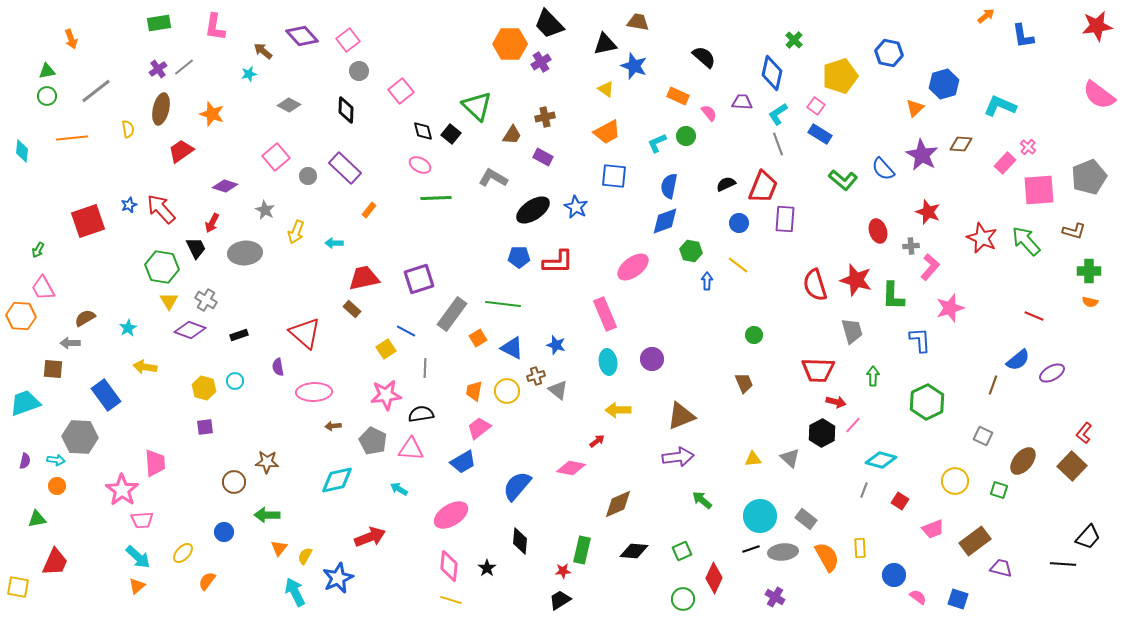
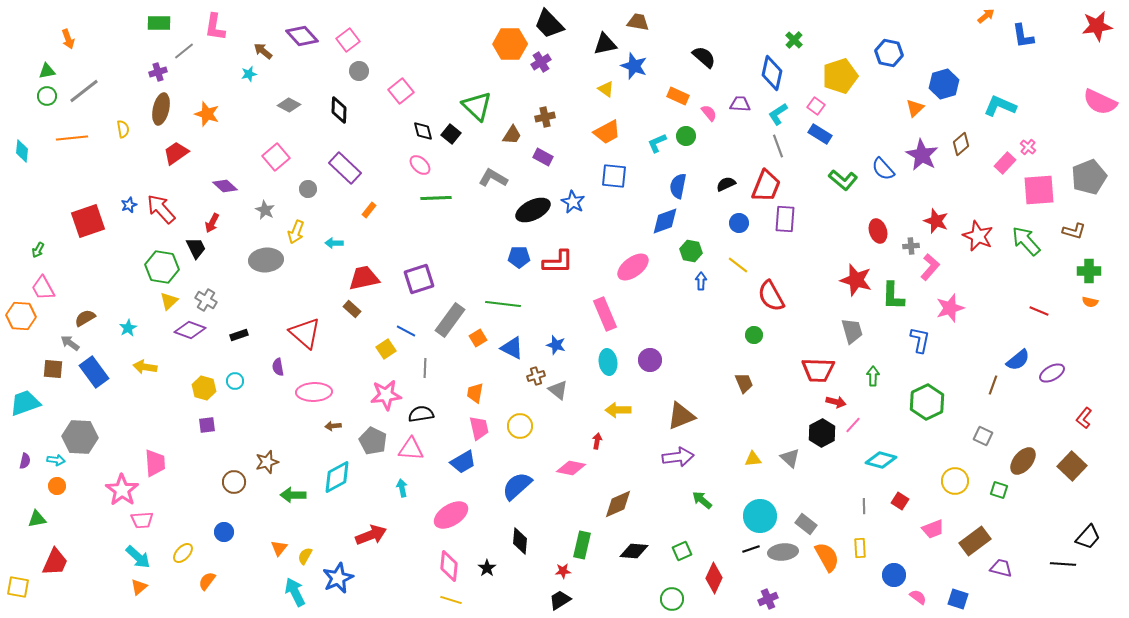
green rectangle at (159, 23): rotated 10 degrees clockwise
orange arrow at (71, 39): moved 3 px left
gray line at (184, 67): moved 16 px up
purple cross at (158, 69): moved 3 px down; rotated 18 degrees clockwise
gray line at (96, 91): moved 12 px left
pink semicircle at (1099, 95): moved 1 px right, 7 px down; rotated 12 degrees counterclockwise
purple trapezoid at (742, 102): moved 2 px left, 2 px down
black diamond at (346, 110): moved 7 px left
orange star at (212, 114): moved 5 px left
yellow semicircle at (128, 129): moved 5 px left
gray line at (778, 144): moved 2 px down
brown diamond at (961, 144): rotated 45 degrees counterclockwise
red trapezoid at (181, 151): moved 5 px left, 2 px down
pink ellipse at (420, 165): rotated 15 degrees clockwise
gray circle at (308, 176): moved 13 px down
purple diamond at (225, 186): rotated 25 degrees clockwise
blue semicircle at (669, 186): moved 9 px right
red trapezoid at (763, 187): moved 3 px right, 1 px up
blue star at (576, 207): moved 3 px left, 5 px up
black ellipse at (533, 210): rotated 8 degrees clockwise
red star at (928, 212): moved 8 px right, 9 px down
red star at (982, 238): moved 4 px left, 2 px up
gray ellipse at (245, 253): moved 21 px right, 7 px down
blue arrow at (707, 281): moved 6 px left
red semicircle at (815, 285): moved 44 px left, 11 px down; rotated 12 degrees counterclockwise
yellow triangle at (169, 301): rotated 18 degrees clockwise
gray rectangle at (452, 314): moved 2 px left, 6 px down
red line at (1034, 316): moved 5 px right, 5 px up
blue L-shape at (920, 340): rotated 16 degrees clockwise
gray arrow at (70, 343): rotated 36 degrees clockwise
purple circle at (652, 359): moved 2 px left, 1 px down
orange trapezoid at (474, 391): moved 1 px right, 2 px down
yellow circle at (507, 391): moved 13 px right, 35 px down
blue rectangle at (106, 395): moved 12 px left, 23 px up
purple square at (205, 427): moved 2 px right, 2 px up
pink trapezoid at (479, 428): rotated 115 degrees clockwise
red L-shape at (1084, 433): moved 15 px up
red arrow at (597, 441): rotated 42 degrees counterclockwise
brown star at (267, 462): rotated 20 degrees counterclockwise
cyan diamond at (337, 480): moved 3 px up; rotated 16 degrees counterclockwise
blue semicircle at (517, 486): rotated 8 degrees clockwise
cyan arrow at (399, 489): moved 3 px right, 1 px up; rotated 48 degrees clockwise
gray line at (864, 490): moved 16 px down; rotated 21 degrees counterclockwise
green arrow at (267, 515): moved 26 px right, 20 px up
gray rectangle at (806, 519): moved 5 px down
red arrow at (370, 537): moved 1 px right, 2 px up
green rectangle at (582, 550): moved 5 px up
orange triangle at (137, 586): moved 2 px right, 1 px down
purple cross at (775, 597): moved 7 px left, 2 px down; rotated 36 degrees clockwise
green circle at (683, 599): moved 11 px left
